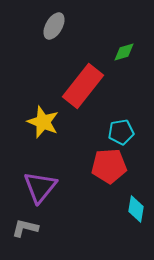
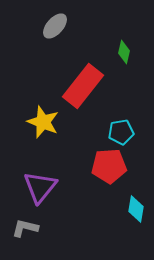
gray ellipse: moved 1 px right; rotated 12 degrees clockwise
green diamond: rotated 60 degrees counterclockwise
